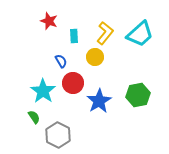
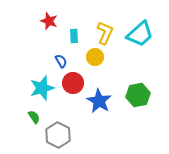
yellow L-shape: rotated 15 degrees counterclockwise
cyan star: moved 1 px left, 3 px up; rotated 20 degrees clockwise
blue star: rotated 10 degrees counterclockwise
